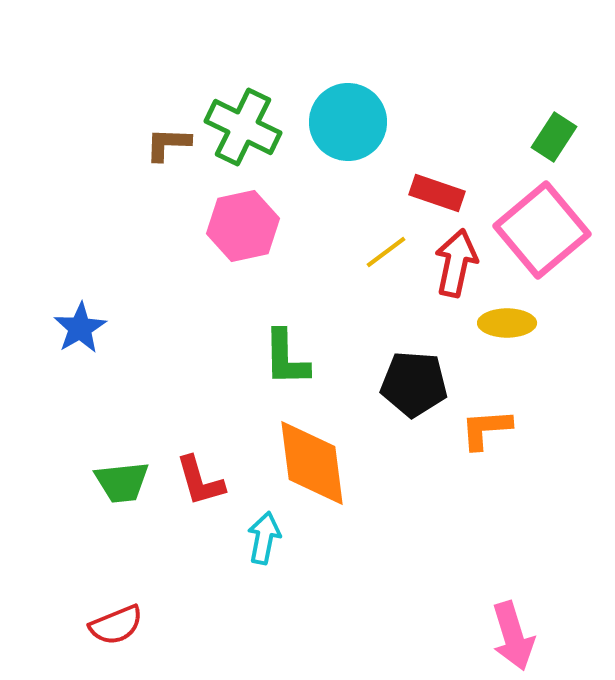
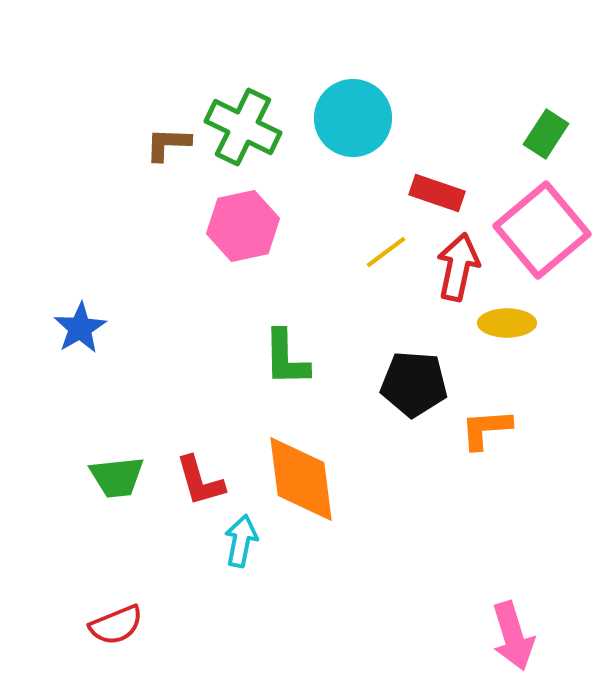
cyan circle: moved 5 px right, 4 px up
green rectangle: moved 8 px left, 3 px up
red arrow: moved 2 px right, 4 px down
orange diamond: moved 11 px left, 16 px down
green trapezoid: moved 5 px left, 5 px up
cyan arrow: moved 23 px left, 3 px down
